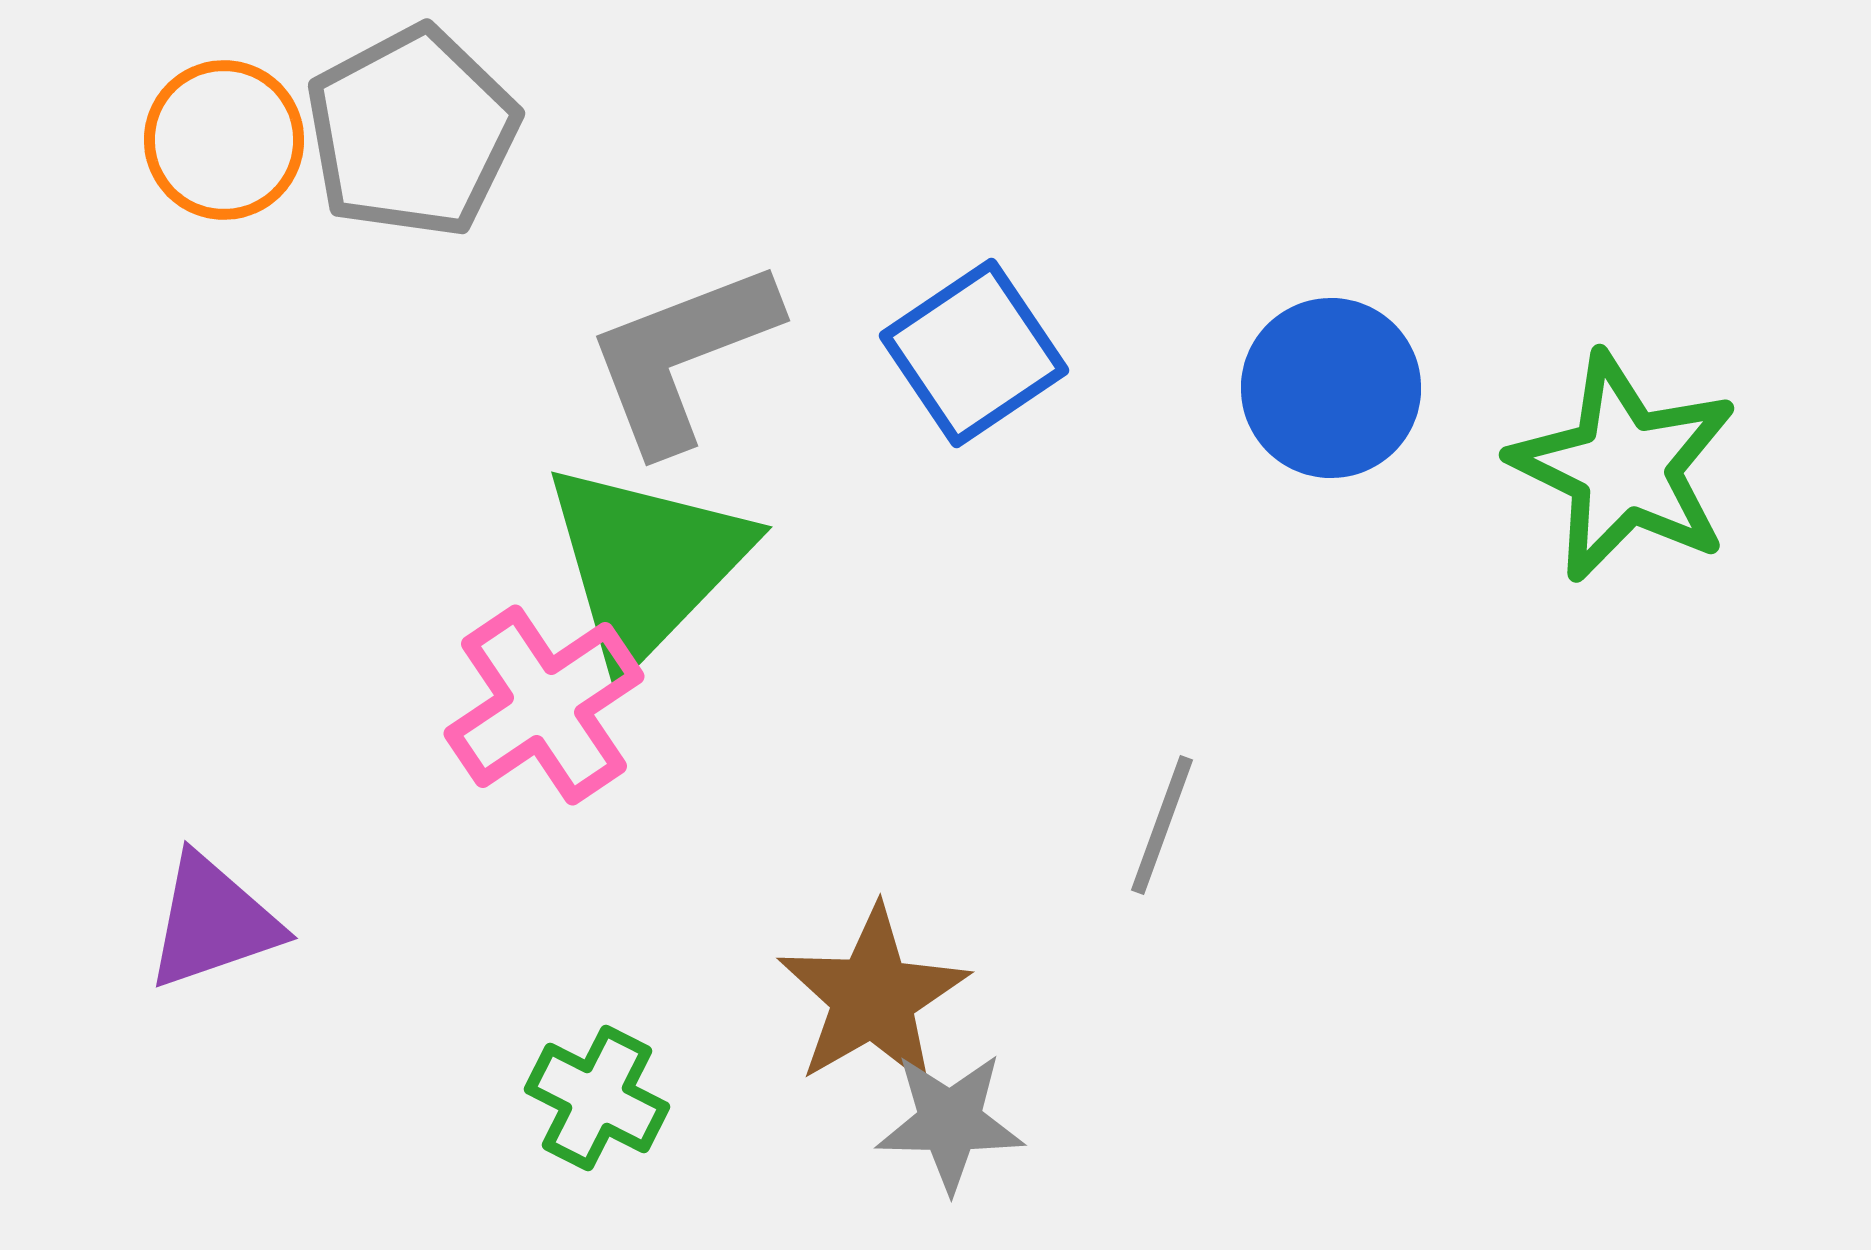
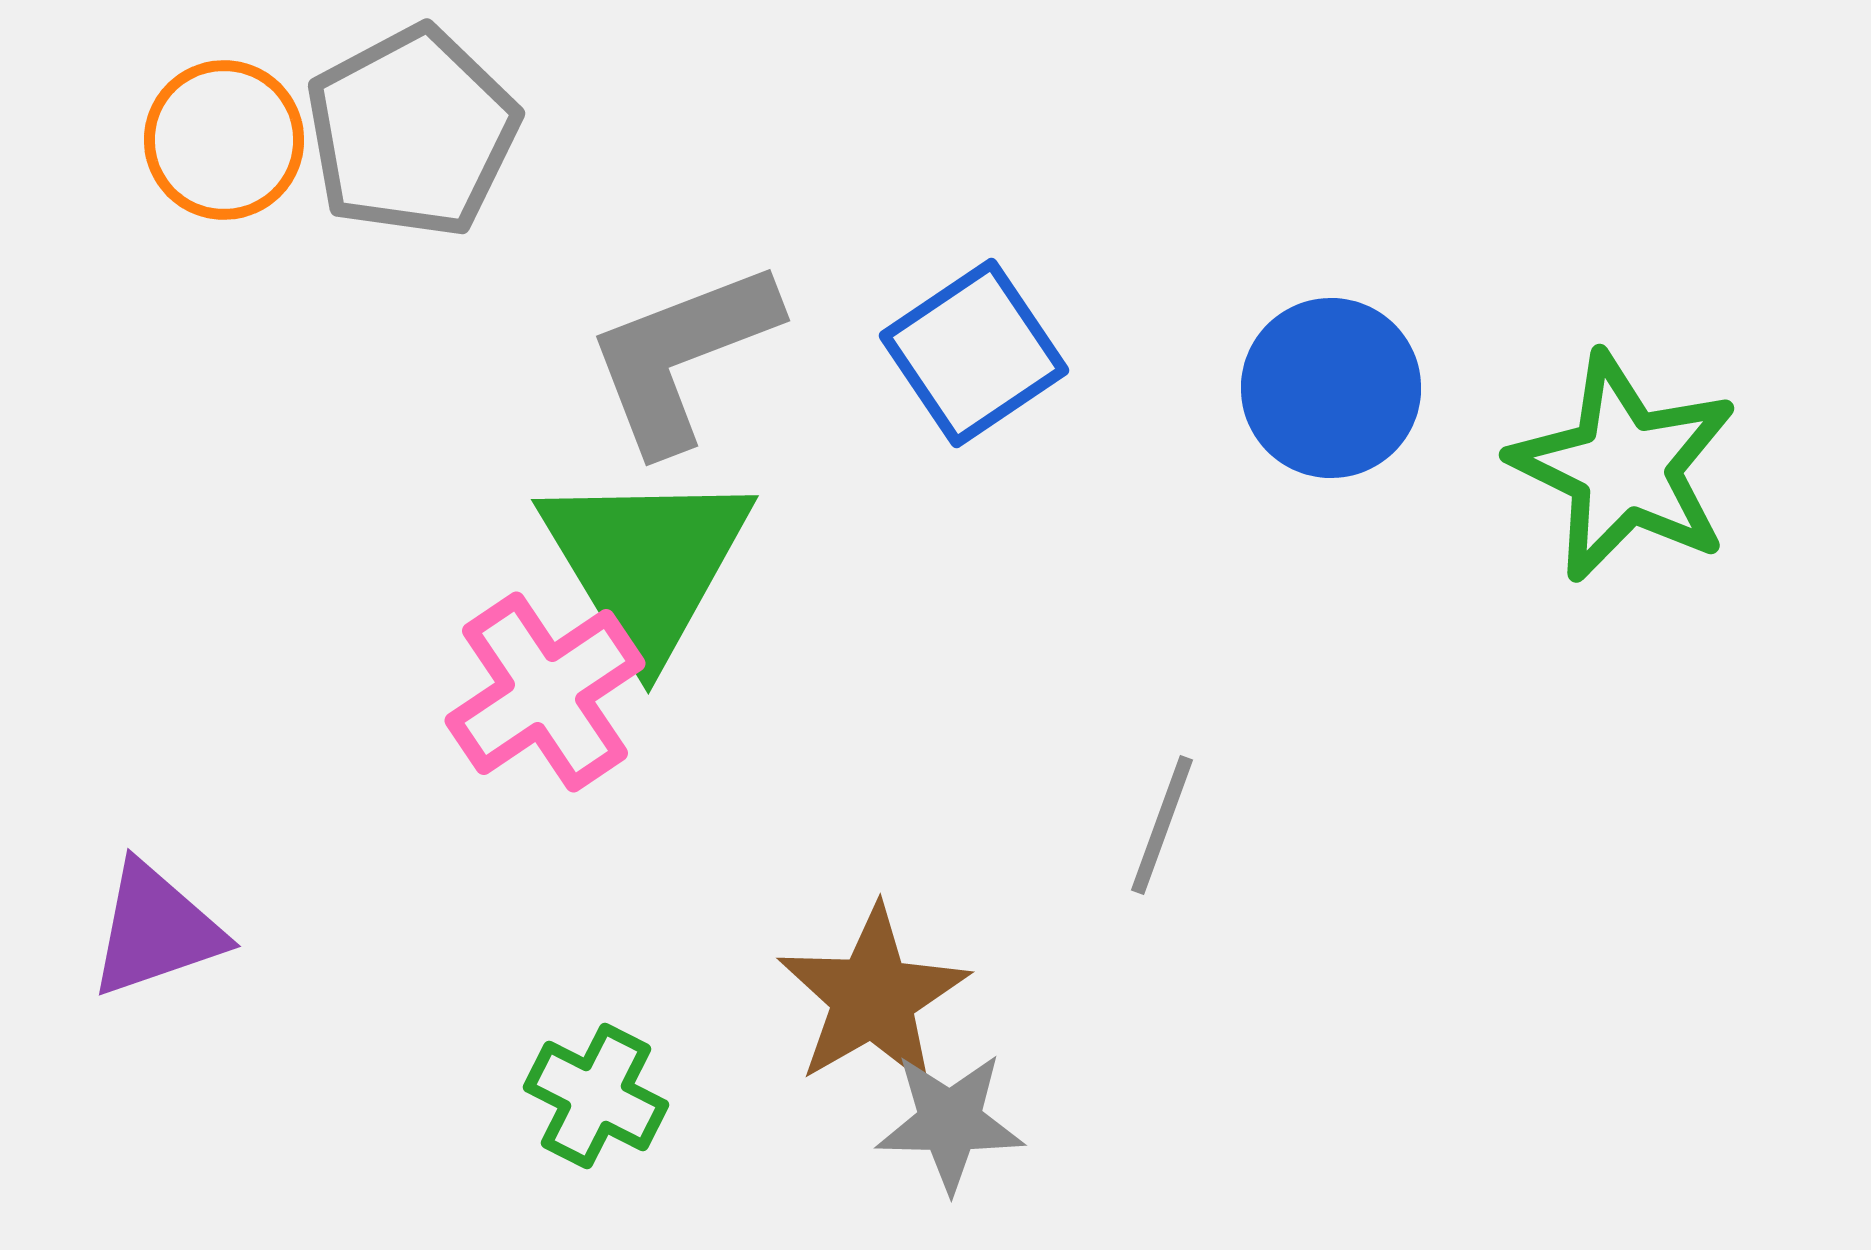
green triangle: rotated 15 degrees counterclockwise
pink cross: moved 1 px right, 13 px up
purple triangle: moved 57 px left, 8 px down
green cross: moved 1 px left, 2 px up
